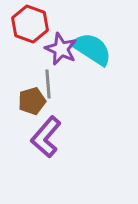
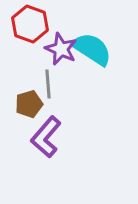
brown pentagon: moved 3 px left, 3 px down
